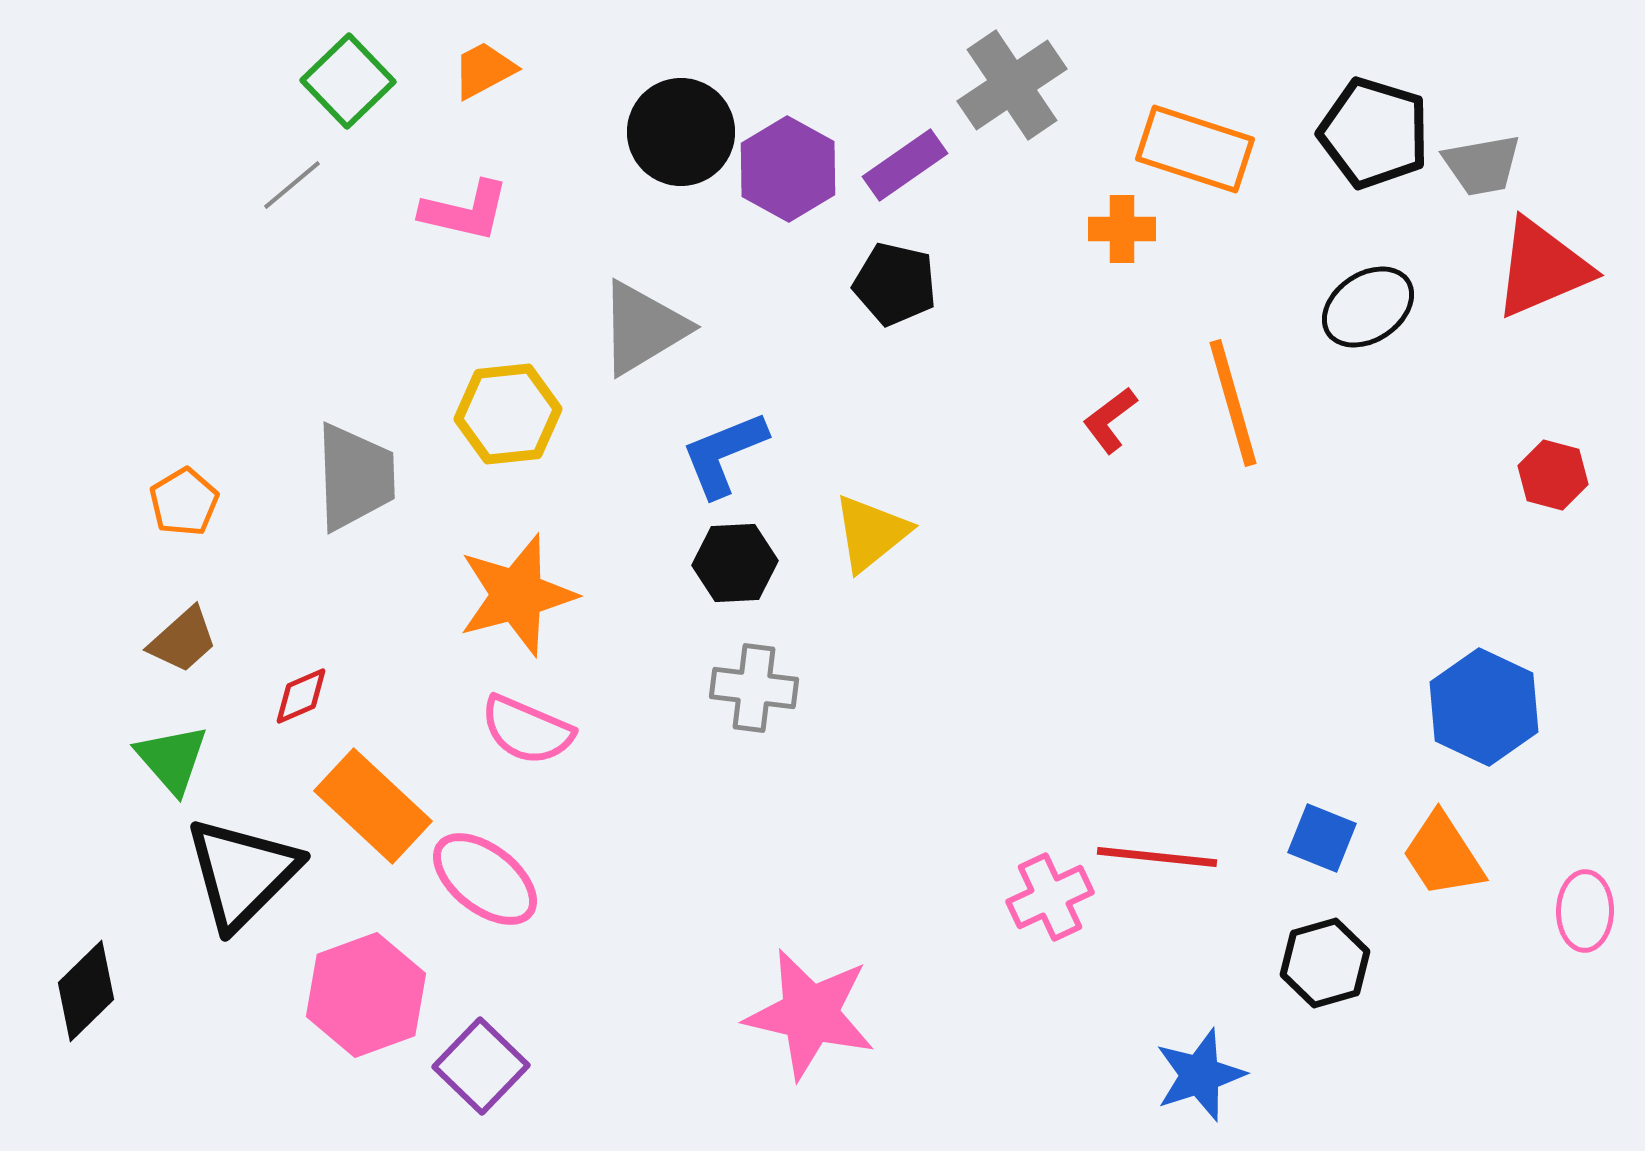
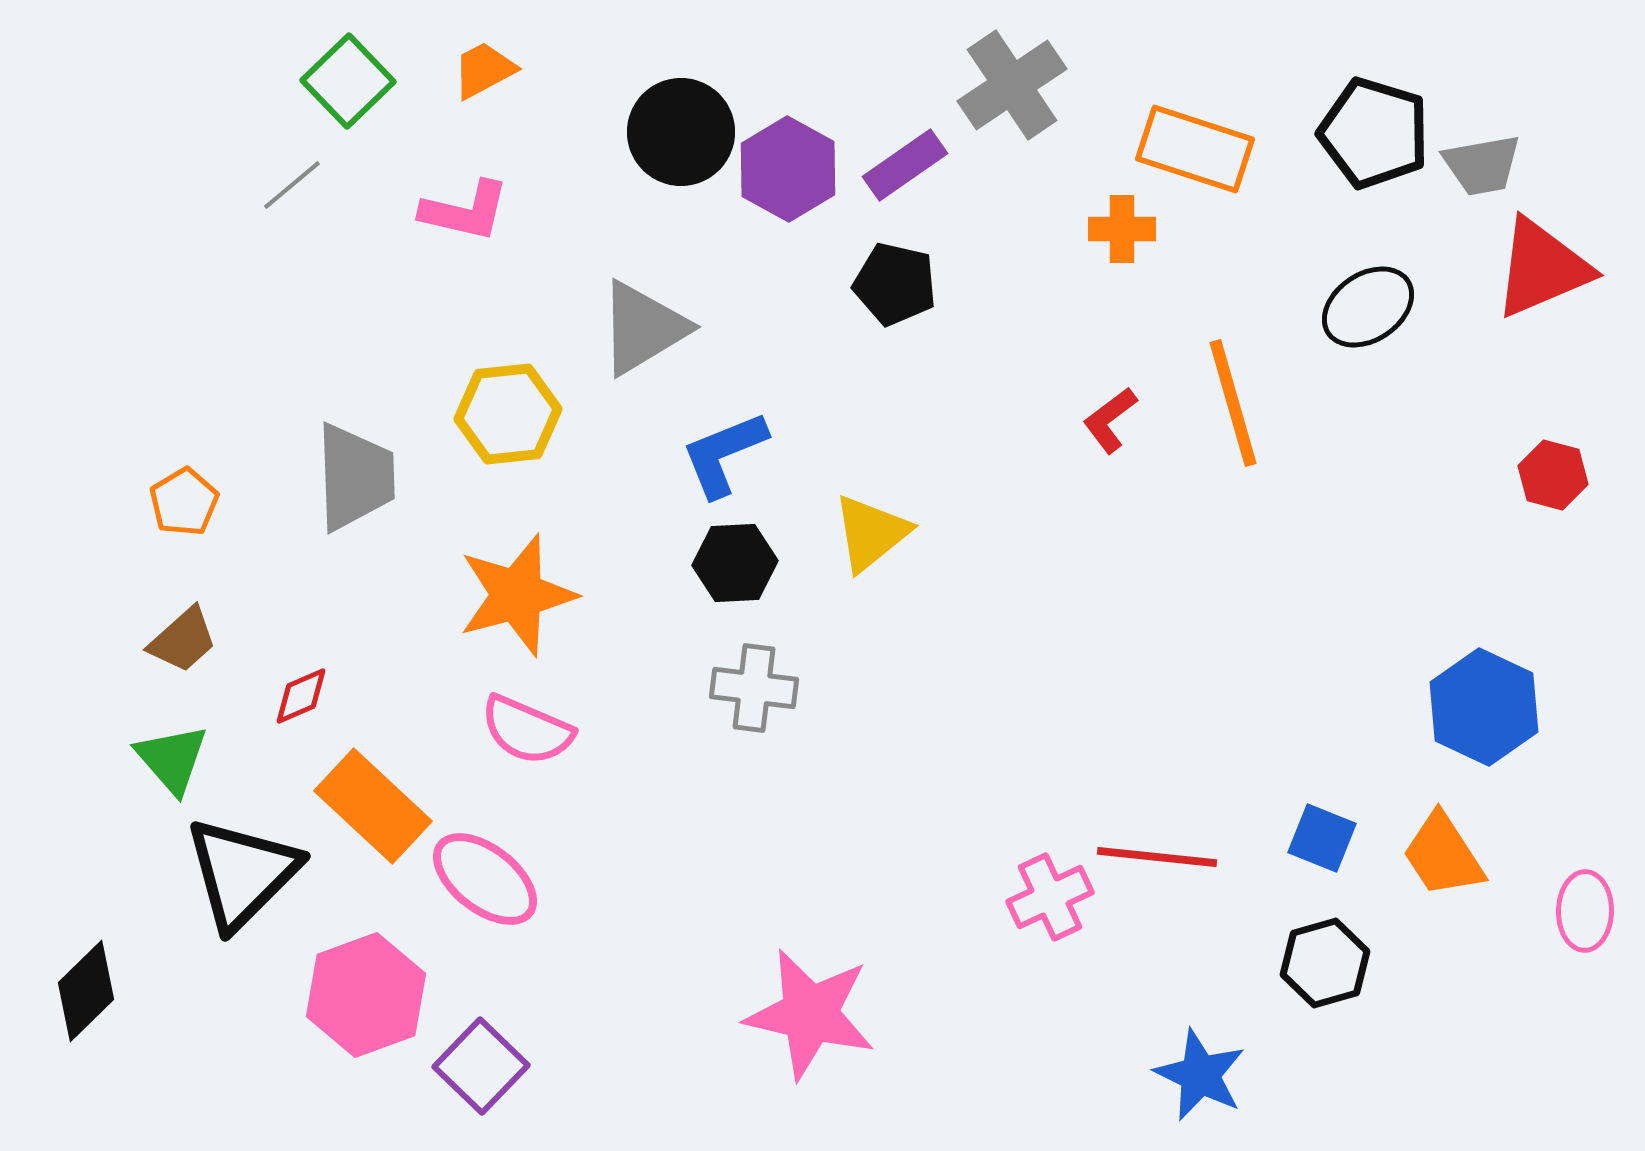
blue star at (1200, 1075): rotated 28 degrees counterclockwise
